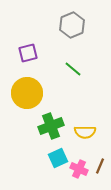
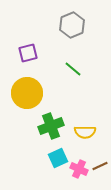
brown line: rotated 42 degrees clockwise
